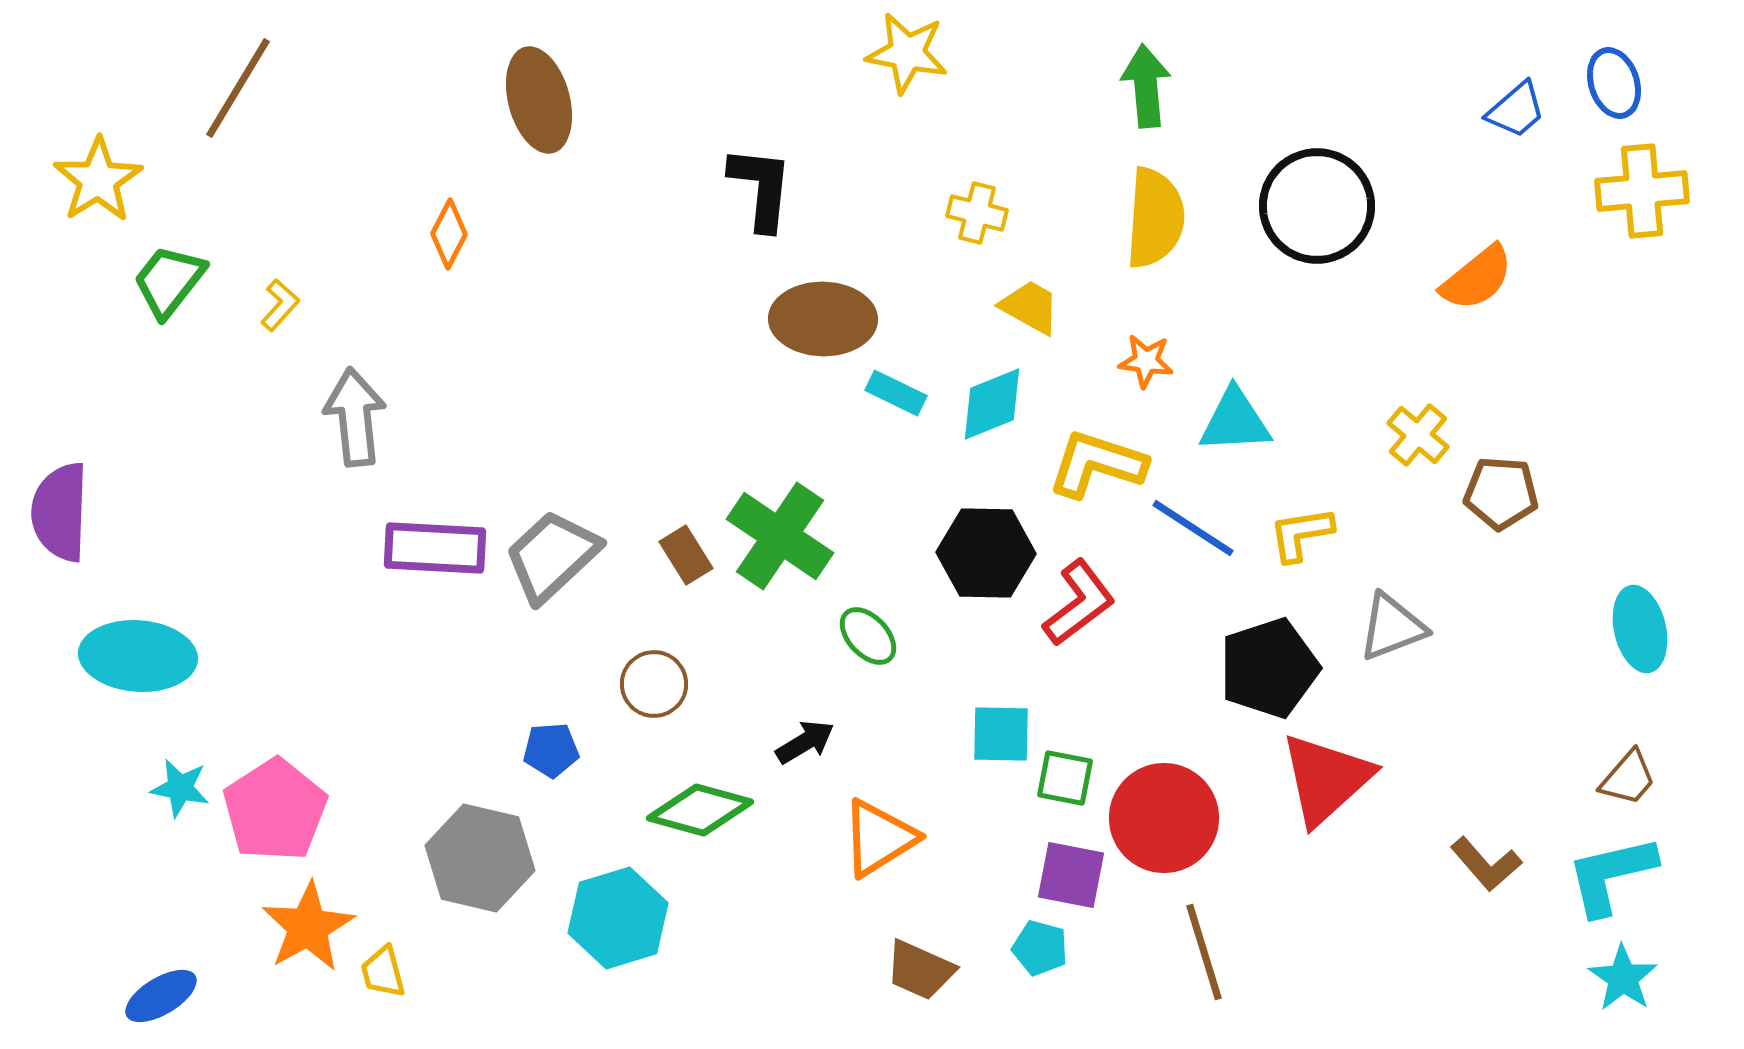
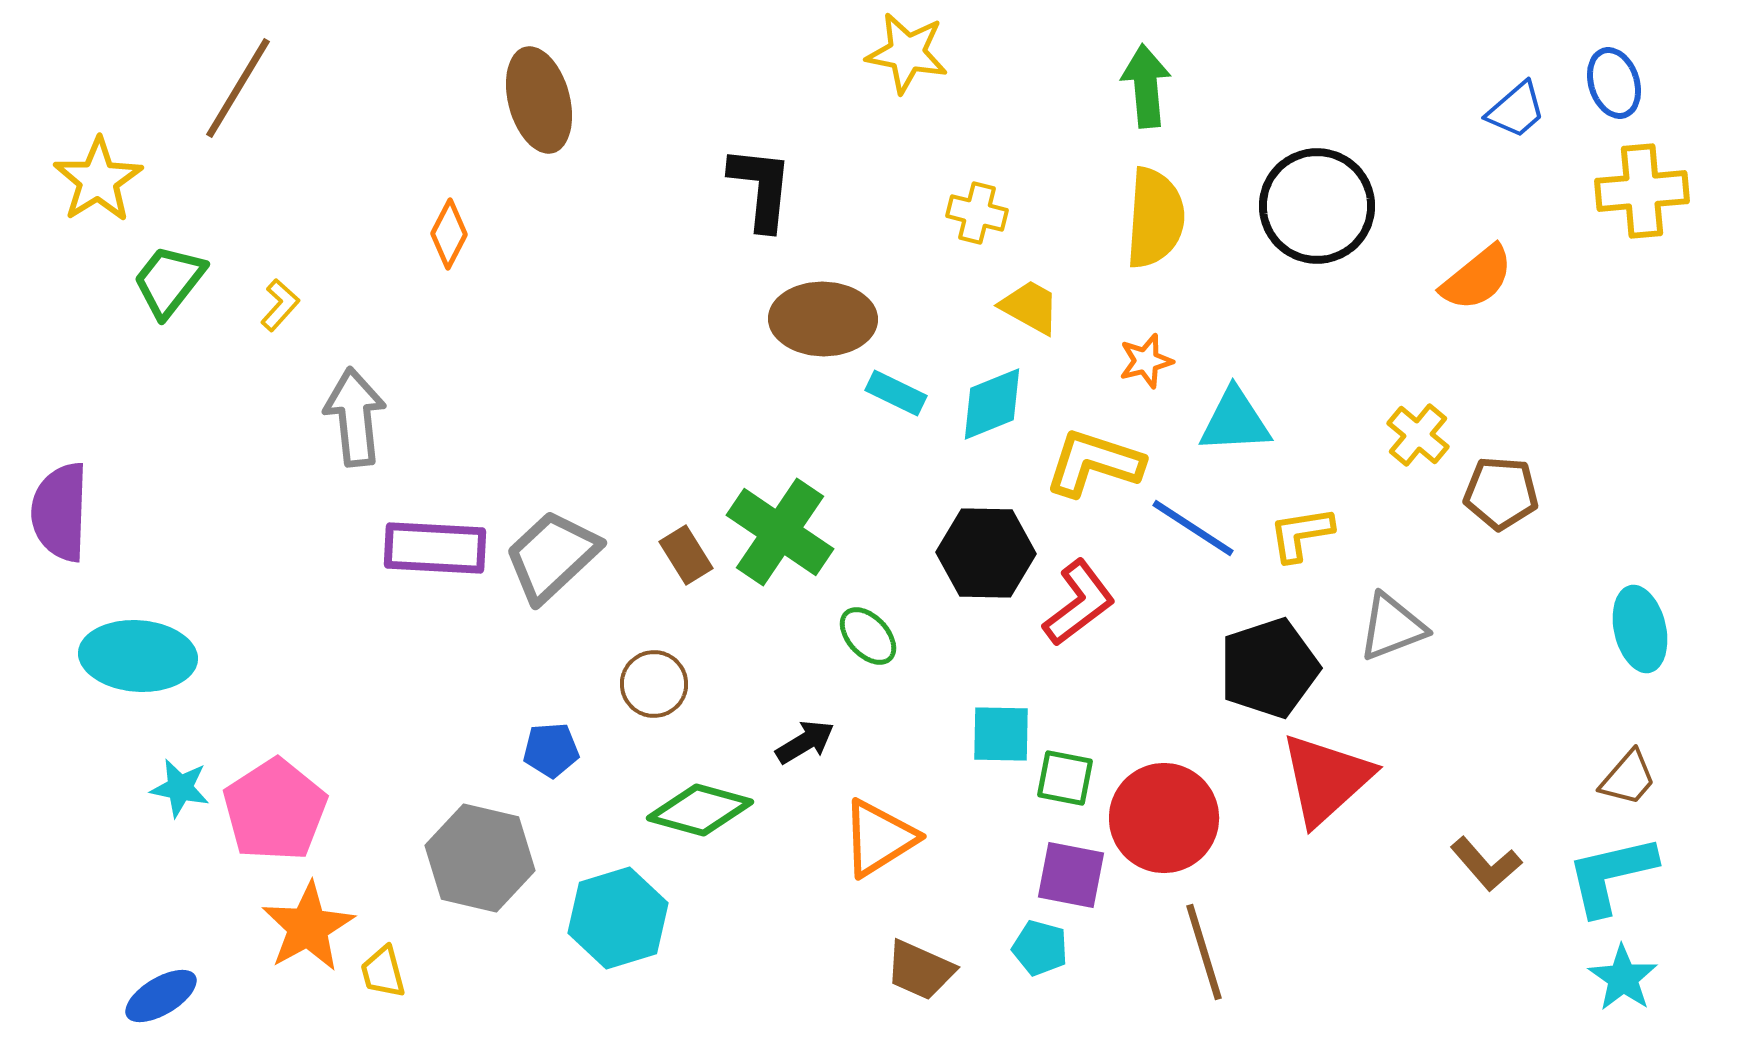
orange star at (1146, 361): rotated 22 degrees counterclockwise
yellow L-shape at (1097, 464): moved 3 px left, 1 px up
green cross at (780, 536): moved 4 px up
